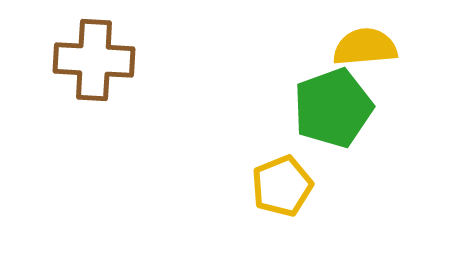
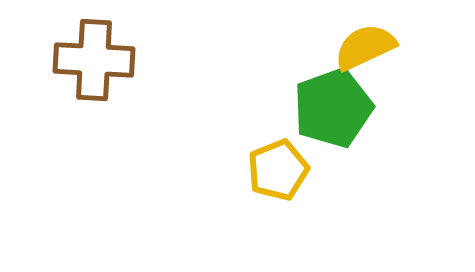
yellow semicircle: rotated 20 degrees counterclockwise
yellow pentagon: moved 4 px left, 16 px up
